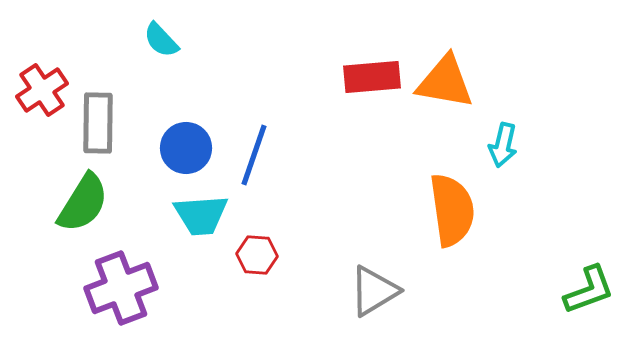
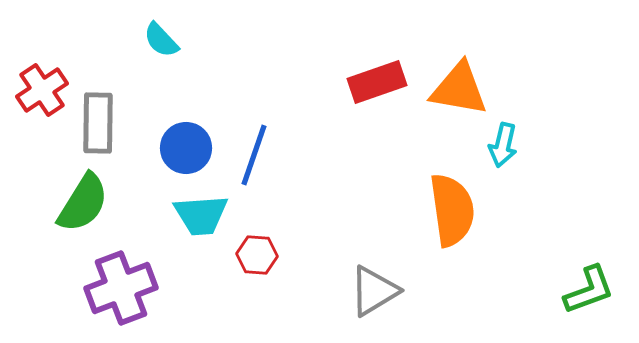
red rectangle: moved 5 px right, 5 px down; rotated 14 degrees counterclockwise
orange triangle: moved 14 px right, 7 px down
